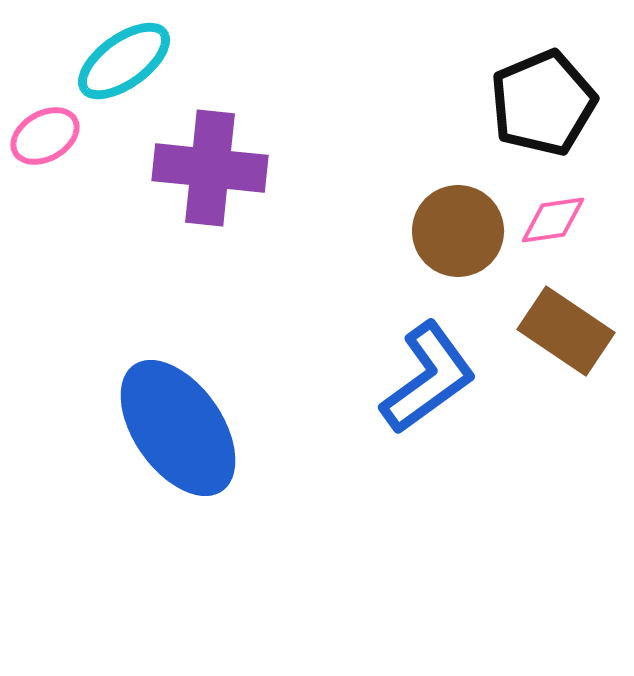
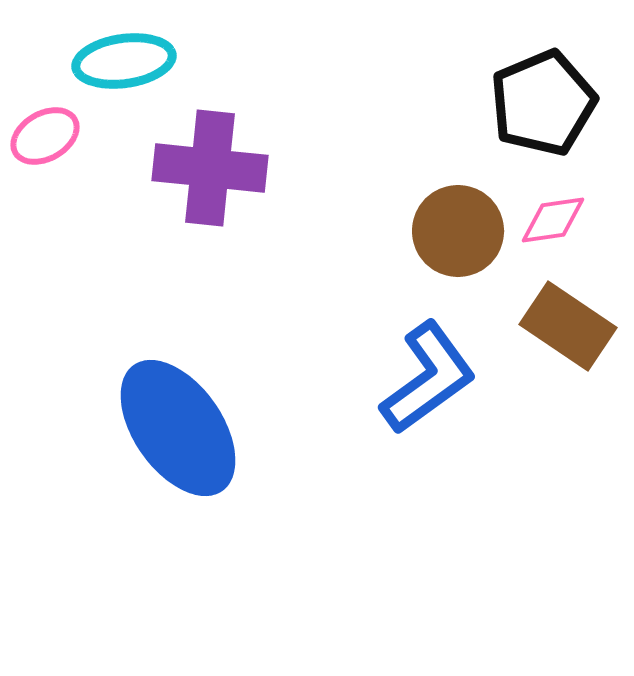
cyan ellipse: rotated 28 degrees clockwise
brown rectangle: moved 2 px right, 5 px up
